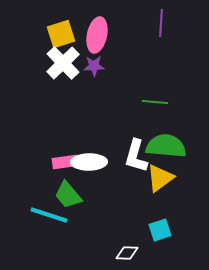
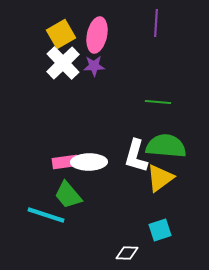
purple line: moved 5 px left
yellow square: rotated 12 degrees counterclockwise
green line: moved 3 px right
cyan line: moved 3 px left
